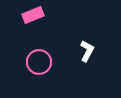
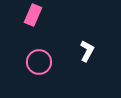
pink rectangle: rotated 45 degrees counterclockwise
